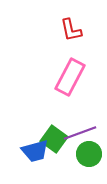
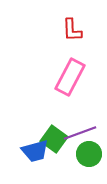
red L-shape: moved 1 px right; rotated 10 degrees clockwise
